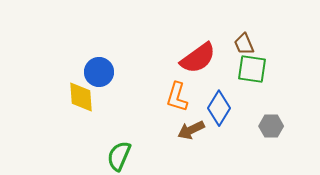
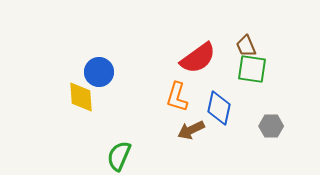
brown trapezoid: moved 2 px right, 2 px down
blue diamond: rotated 20 degrees counterclockwise
